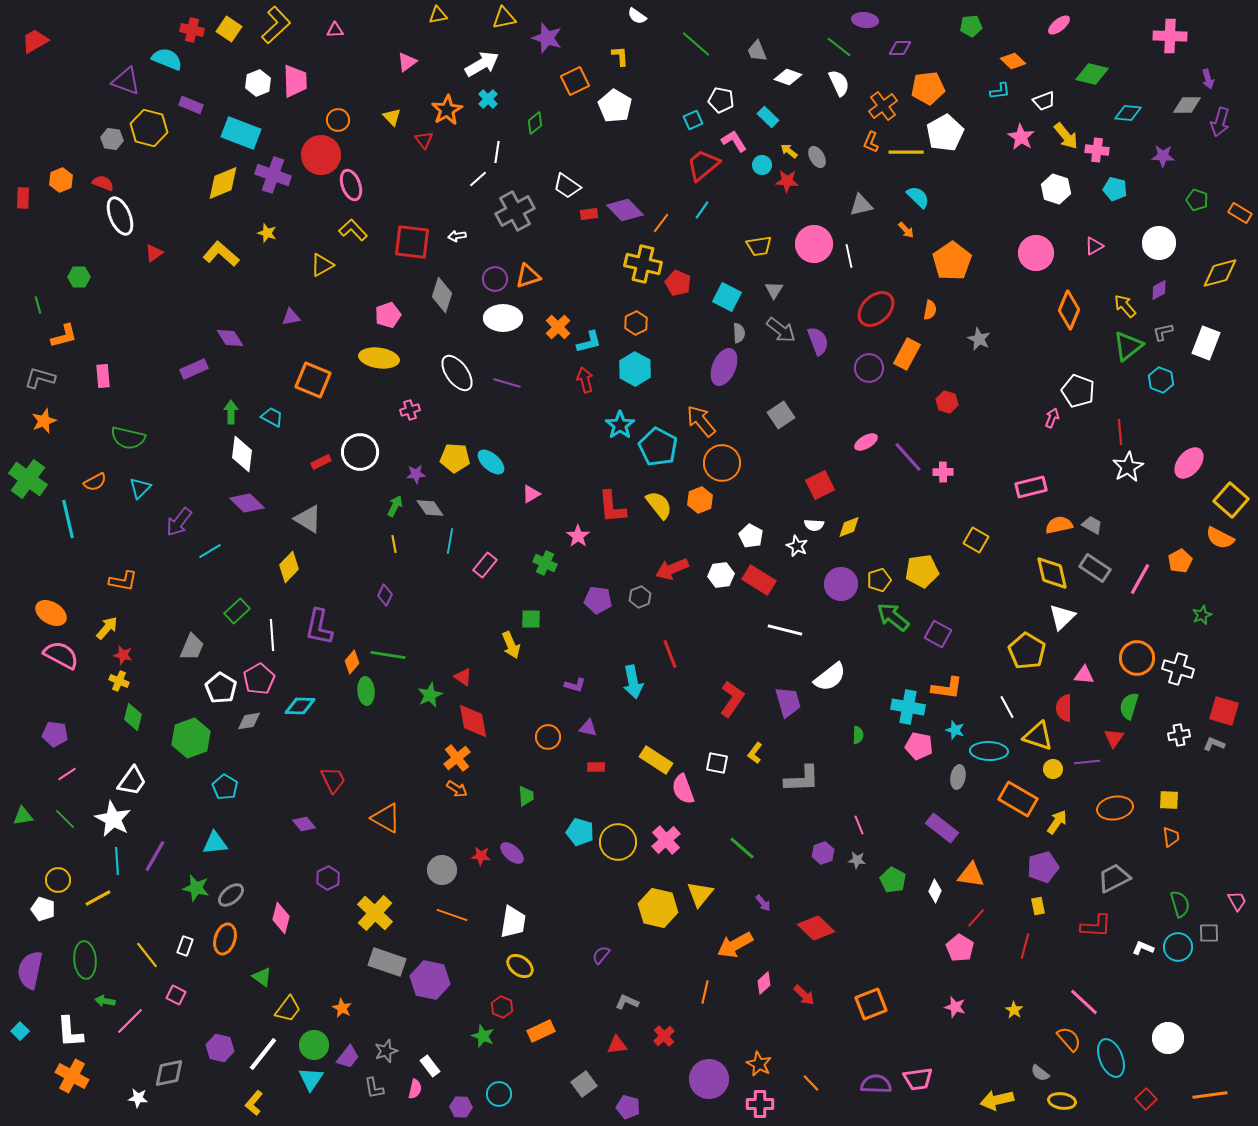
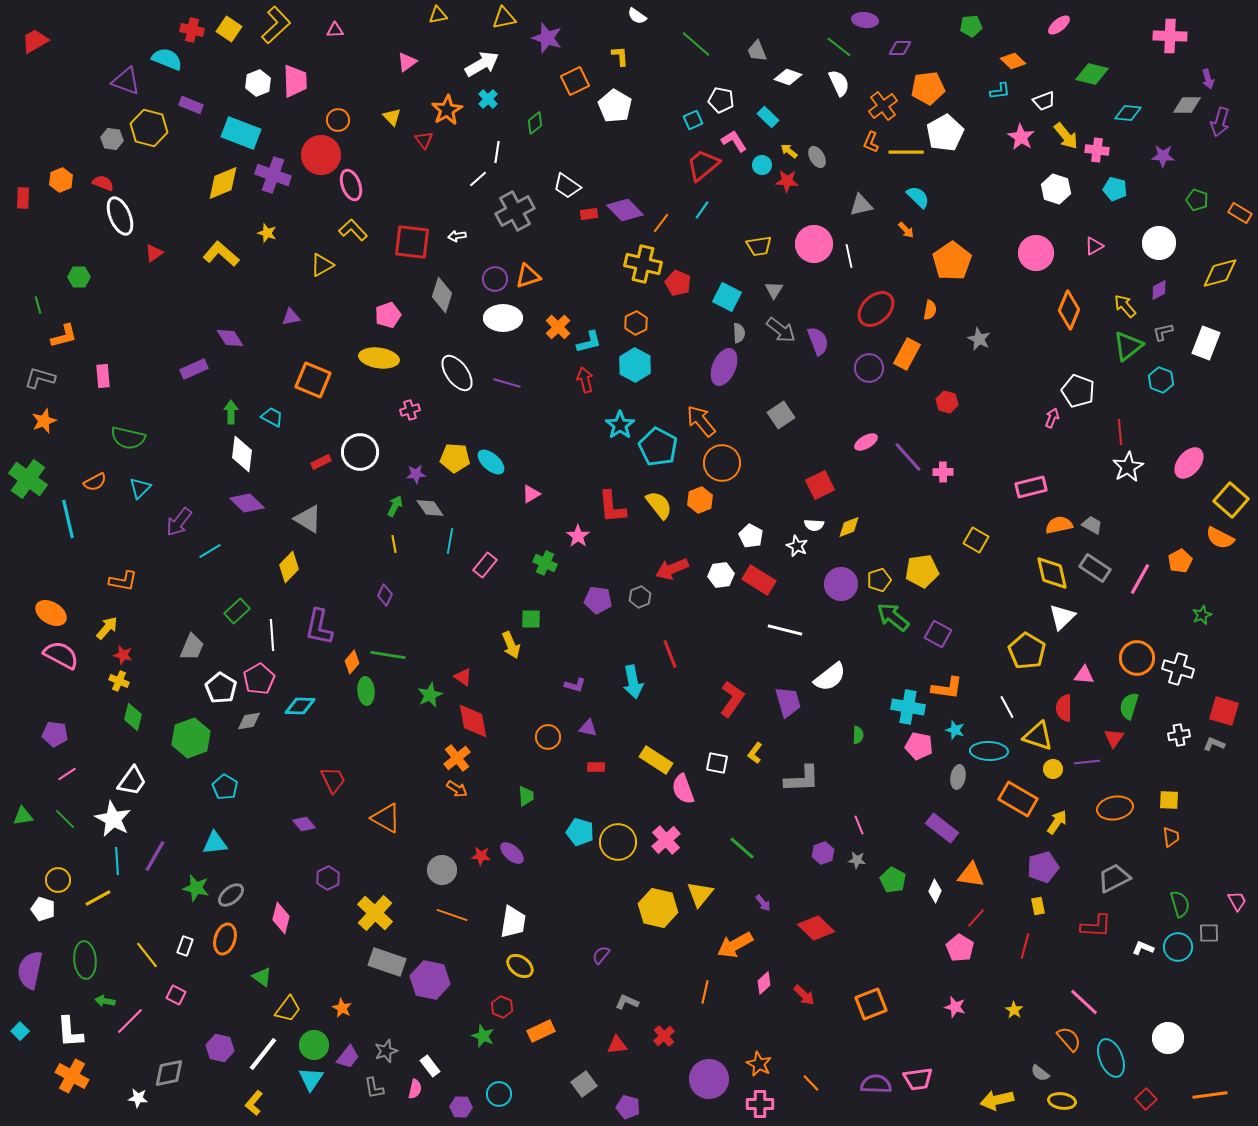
cyan hexagon at (635, 369): moved 4 px up
